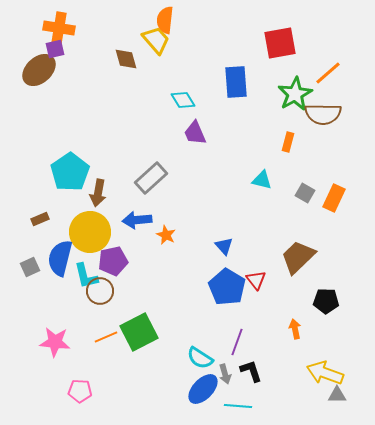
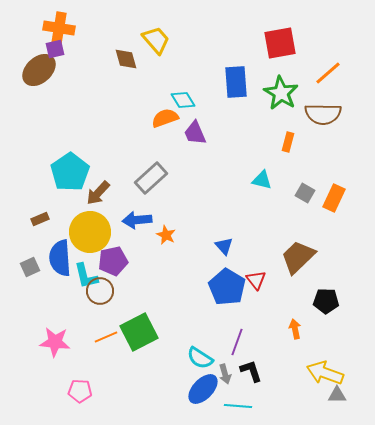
orange semicircle at (165, 20): moved 98 px down; rotated 64 degrees clockwise
green star at (295, 94): moved 14 px left, 1 px up; rotated 12 degrees counterclockwise
brown arrow at (98, 193): rotated 32 degrees clockwise
blue semicircle at (60, 258): rotated 18 degrees counterclockwise
